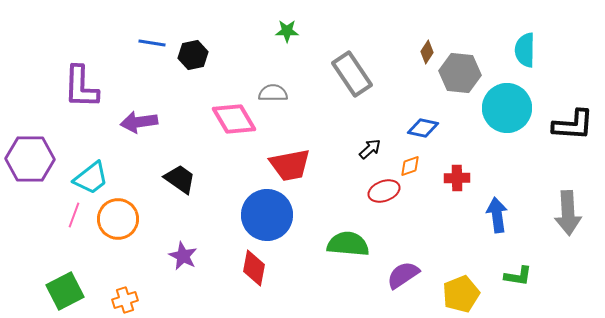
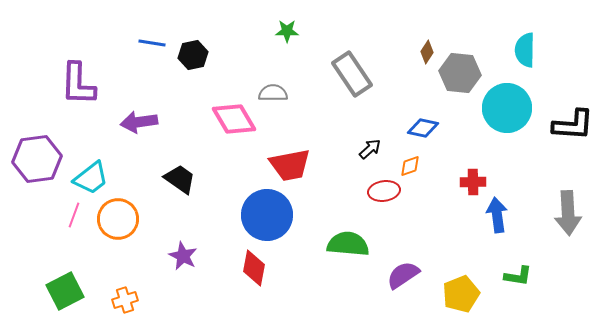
purple L-shape: moved 3 px left, 3 px up
purple hexagon: moved 7 px right; rotated 9 degrees counterclockwise
red cross: moved 16 px right, 4 px down
red ellipse: rotated 12 degrees clockwise
